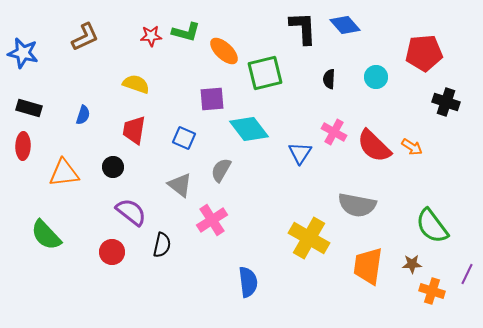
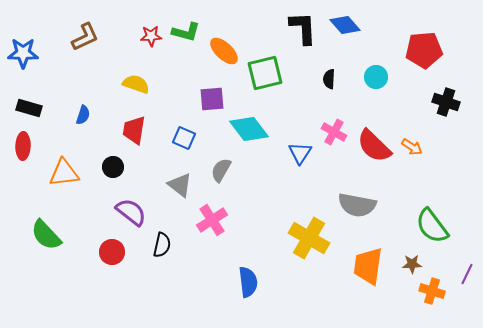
blue star at (23, 53): rotated 12 degrees counterclockwise
red pentagon at (424, 53): moved 3 px up
